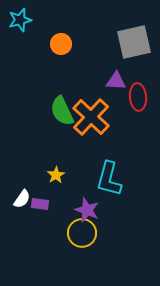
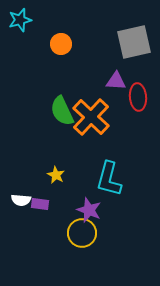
yellow star: rotated 12 degrees counterclockwise
white semicircle: moved 1 px left, 1 px down; rotated 60 degrees clockwise
purple star: moved 2 px right
